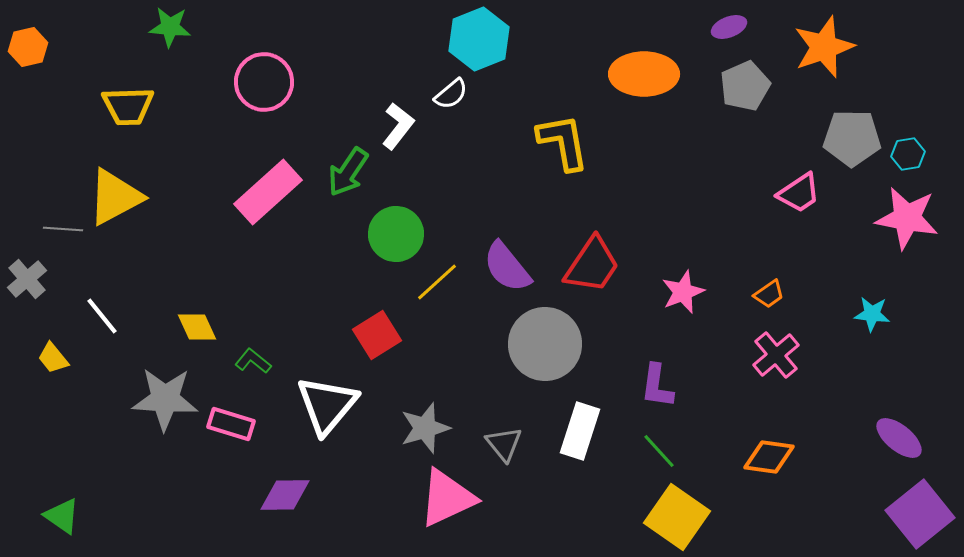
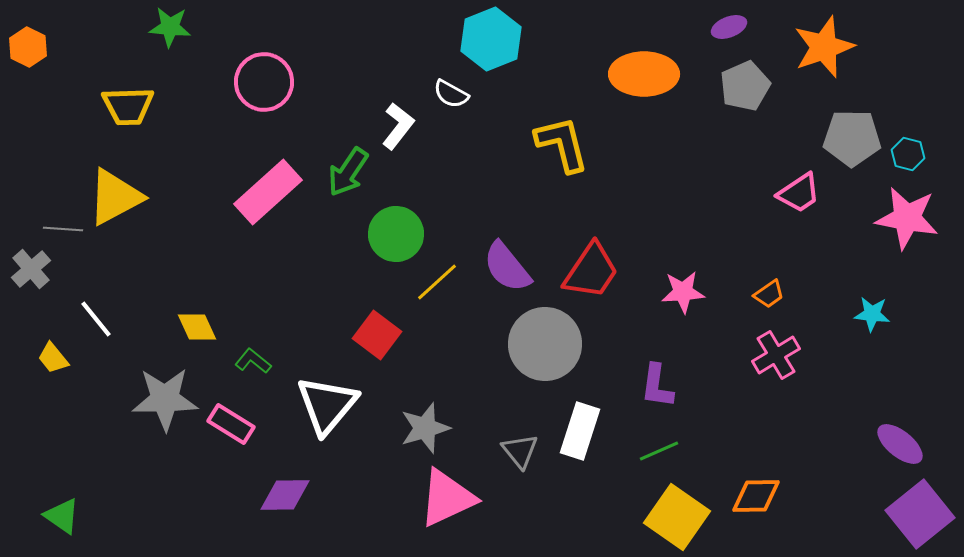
cyan hexagon at (479, 39): moved 12 px right
orange hexagon at (28, 47): rotated 21 degrees counterclockwise
white semicircle at (451, 94): rotated 69 degrees clockwise
yellow L-shape at (563, 142): moved 1 px left, 2 px down; rotated 4 degrees counterclockwise
cyan hexagon at (908, 154): rotated 24 degrees clockwise
red trapezoid at (592, 265): moved 1 px left, 6 px down
gray cross at (27, 279): moved 4 px right, 10 px up
pink star at (683, 292): rotated 18 degrees clockwise
white line at (102, 316): moved 6 px left, 3 px down
red square at (377, 335): rotated 21 degrees counterclockwise
pink cross at (776, 355): rotated 9 degrees clockwise
gray star at (165, 399): rotated 4 degrees counterclockwise
pink rectangle at (231, 424): rotated 15 degrees clockwise
purple ellipse at (899, 438): moved 1 px right, 6 px down
gray triangle at (504, 444): moved 16 px right, 7 px down
green line at (659, 451): rotated 72 degrees counterclockwise
orange diamond at (769, 457): moved 13 px left, 39 px down; rotated 9 degrees counterclockwise
